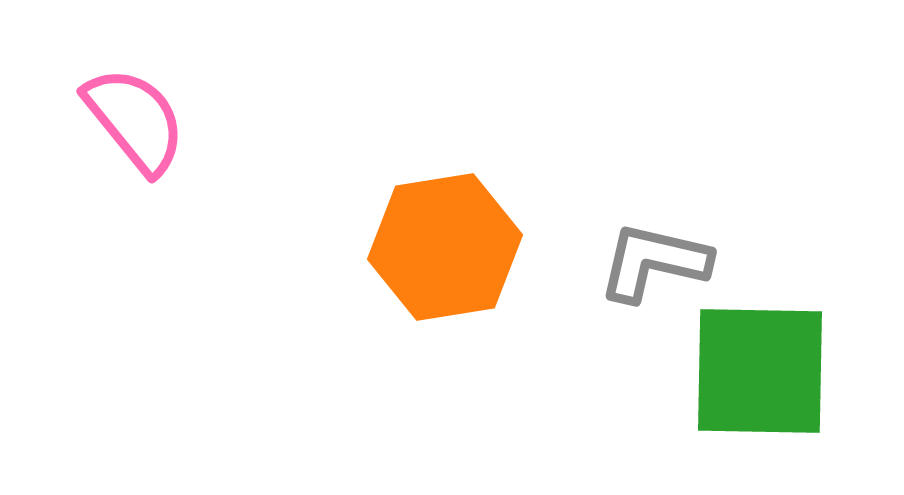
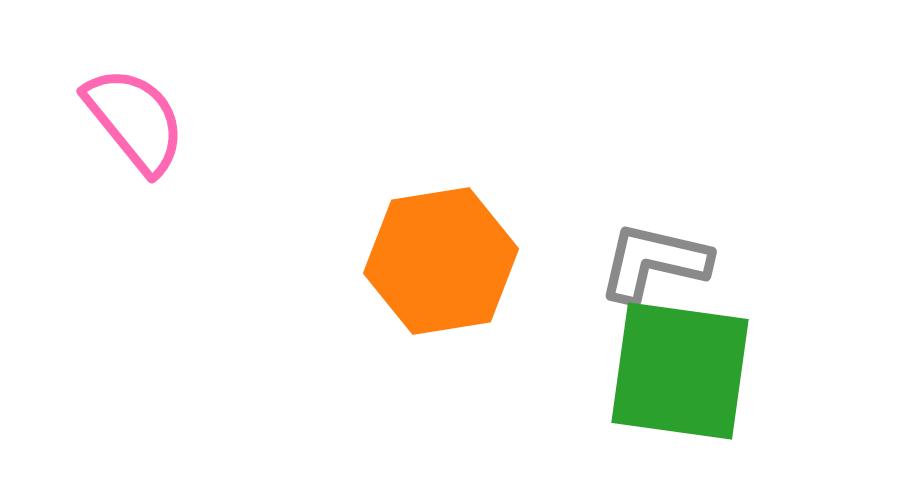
orange hexagon: moved 4 px left, 14 px down
green square: moved 80 px left; rotated 7 degrees clockwise
